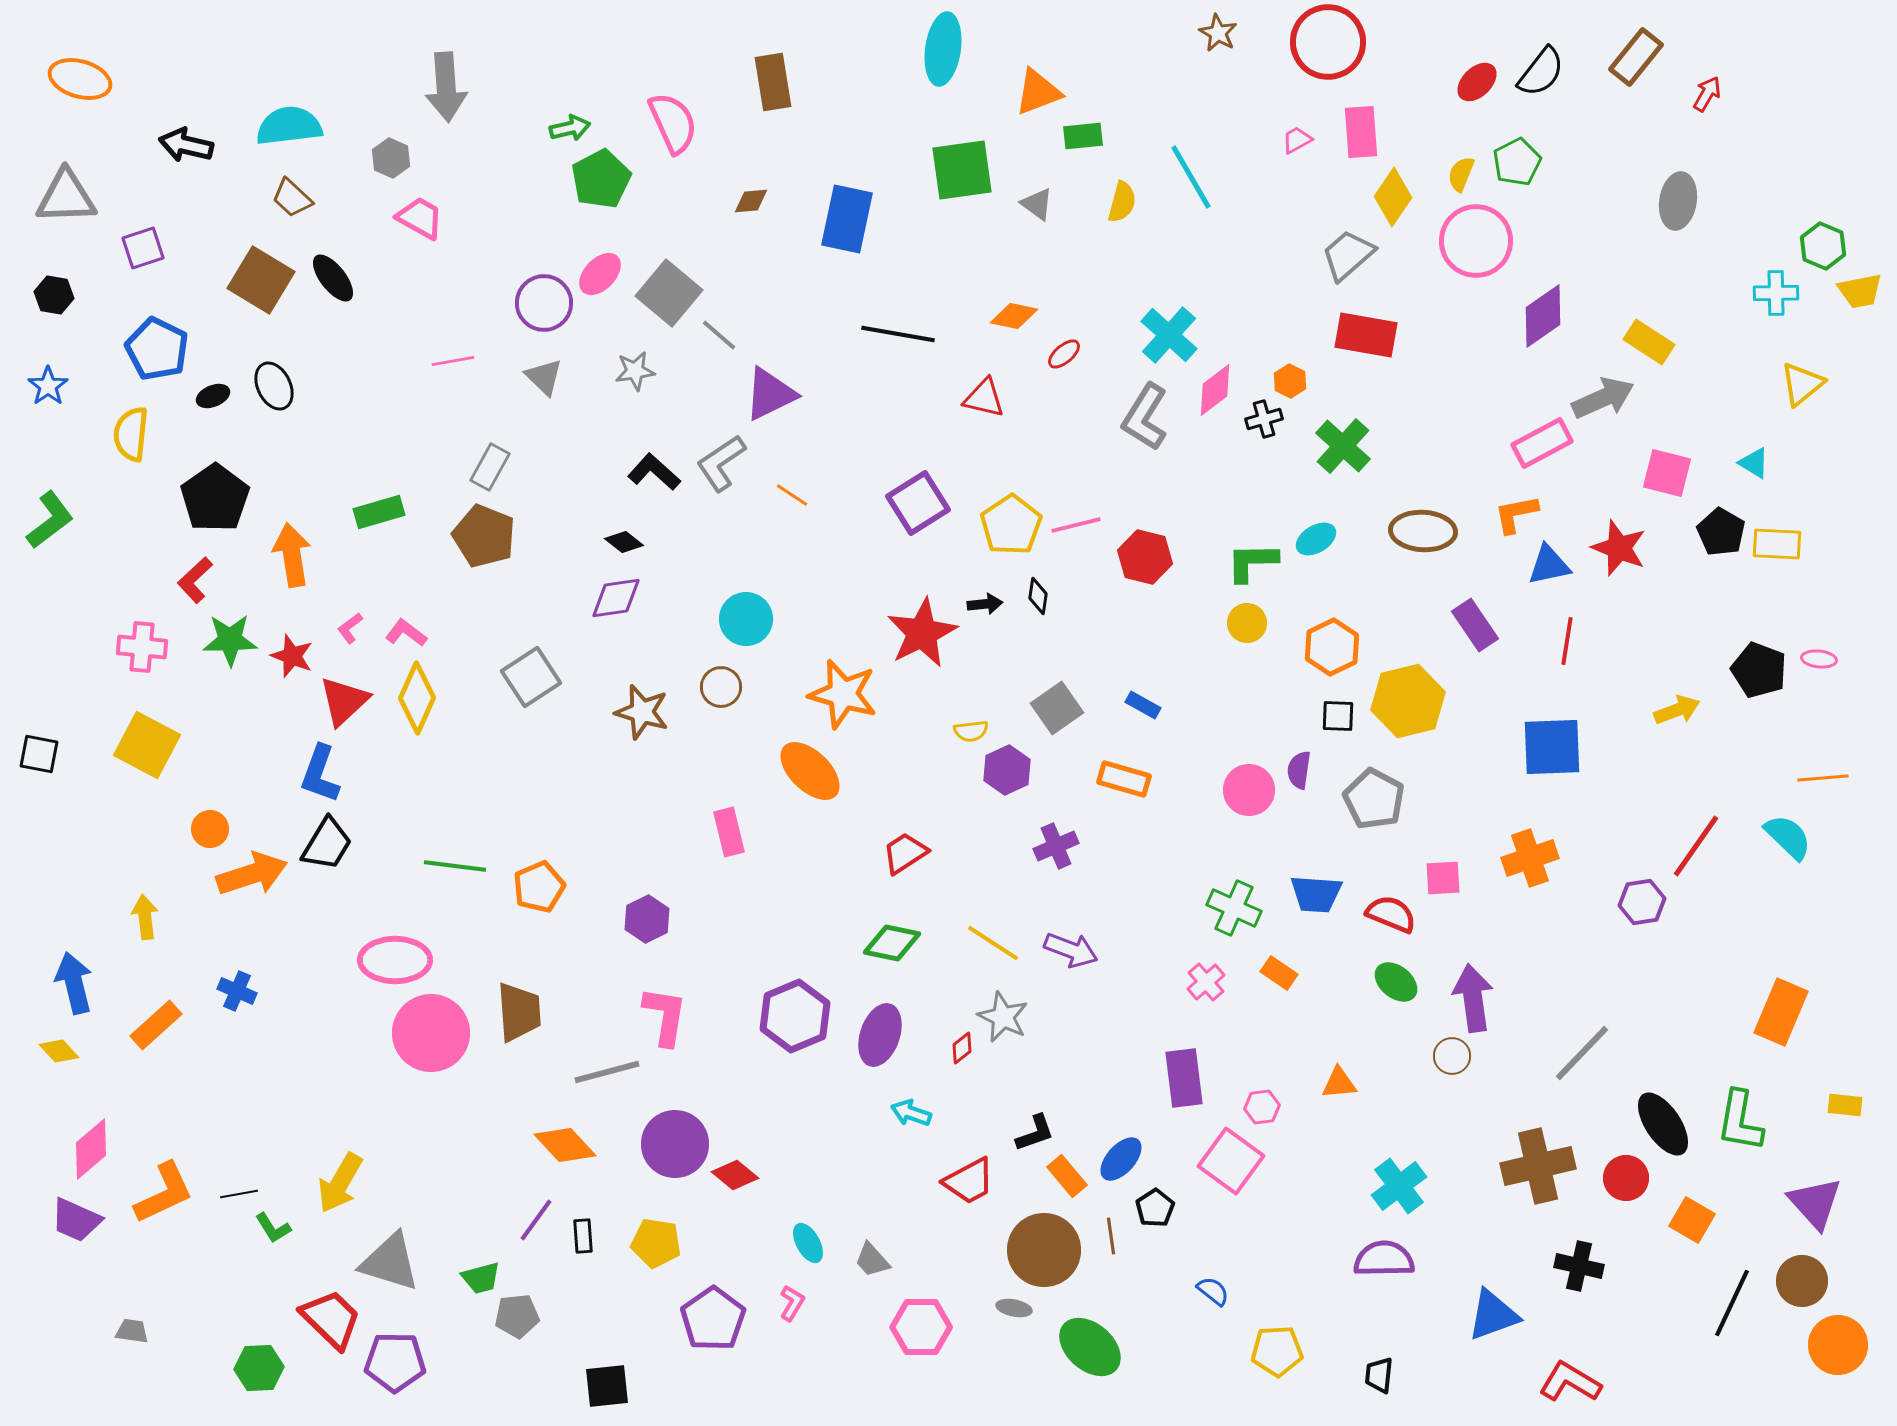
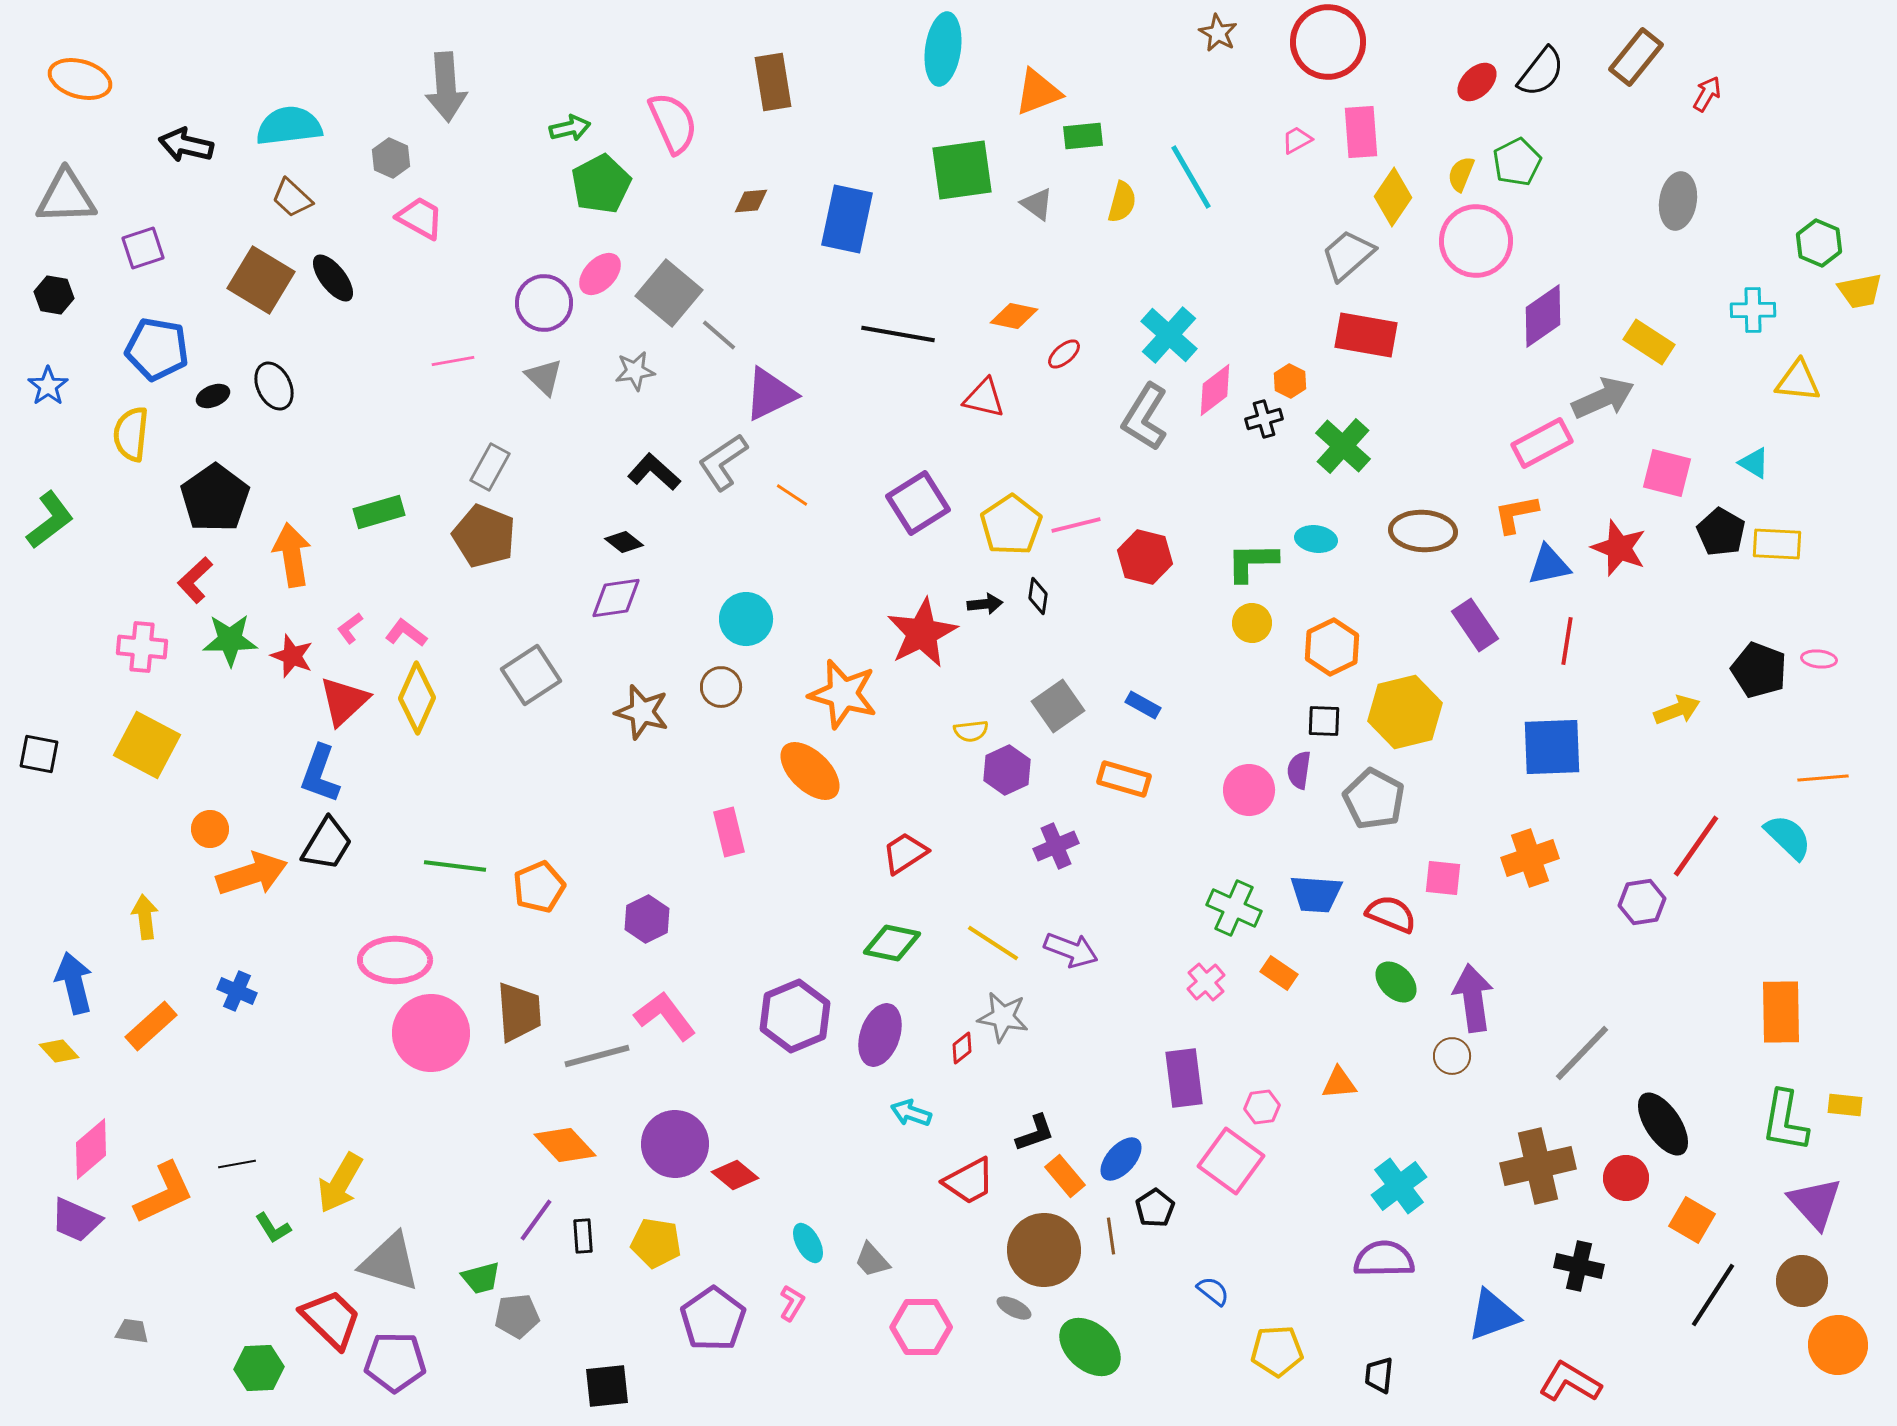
green pentagon at (601, 179): moved 5 px down
green hexagon at (1823, 246): moved 4 px left, 3 px up
cyan cross at (1776, 293): moved 23 px left, 17 px down
blue pentagon at (157, 349): rotated 16 degrees counterclockwise
yellow triangle at (1802, 384): moved 4 px left, 3 px up; rotated 45 degrees clockwise
gray L-shape at (721, 463): moved 2 px right, 1 px up
cyan ellipse at (1316, 539): rotated 39 degrees clockwise
yellow circle at (1247, 623): moved 5 px right
gray square at (531, 677): moved 2 px up
yellow hexagon at (1408, 701): moved 3 px left, 11 px down
gray square at (1057, 708): moved 1 px right, 2 px up
black square at (1338, 716): moved 14 px left, 5 px down
pink square at (1443, 878): rotated 9 degrees clockwise
green ellipse at (1396, 982): rotated 6 degrees clockwise
orange rectangle at (1781, 1012): rotated 24 degrees counterclockwise
pink L-shape at (665, 1016): rotated 46 degrees counterclockwise
gray star at (1003, 1017): rotated 15 degrees counterclockwise
orange rectangle at (156, 1025): moved 5 px left, 1 px down
gray line at (607, 1072): moved 10 px left, 16 px up
green L-shape at (1740, 1121): moved 45 px right
orange rectangle at (1067, 1176): moved 2 px left
black line at (239, 1194): moved 2 px left, 30 px up
black line at (1732, 1303): moved 19 px left, 8 px up; rotated 8 degrees clockwise
gray ellipse at (1014, 1308): rotated 16 degrees clockwise
